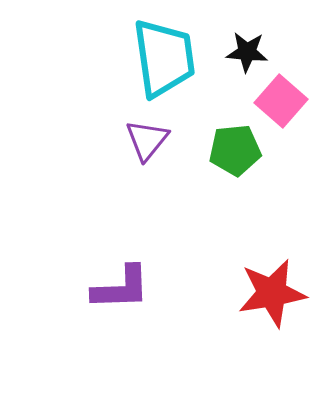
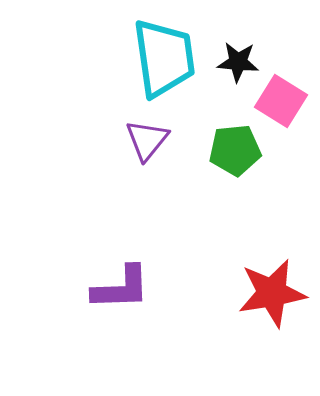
black star: moved 9 px left, 10 px down
pink square: rotated 9 degrees counterclockwise
